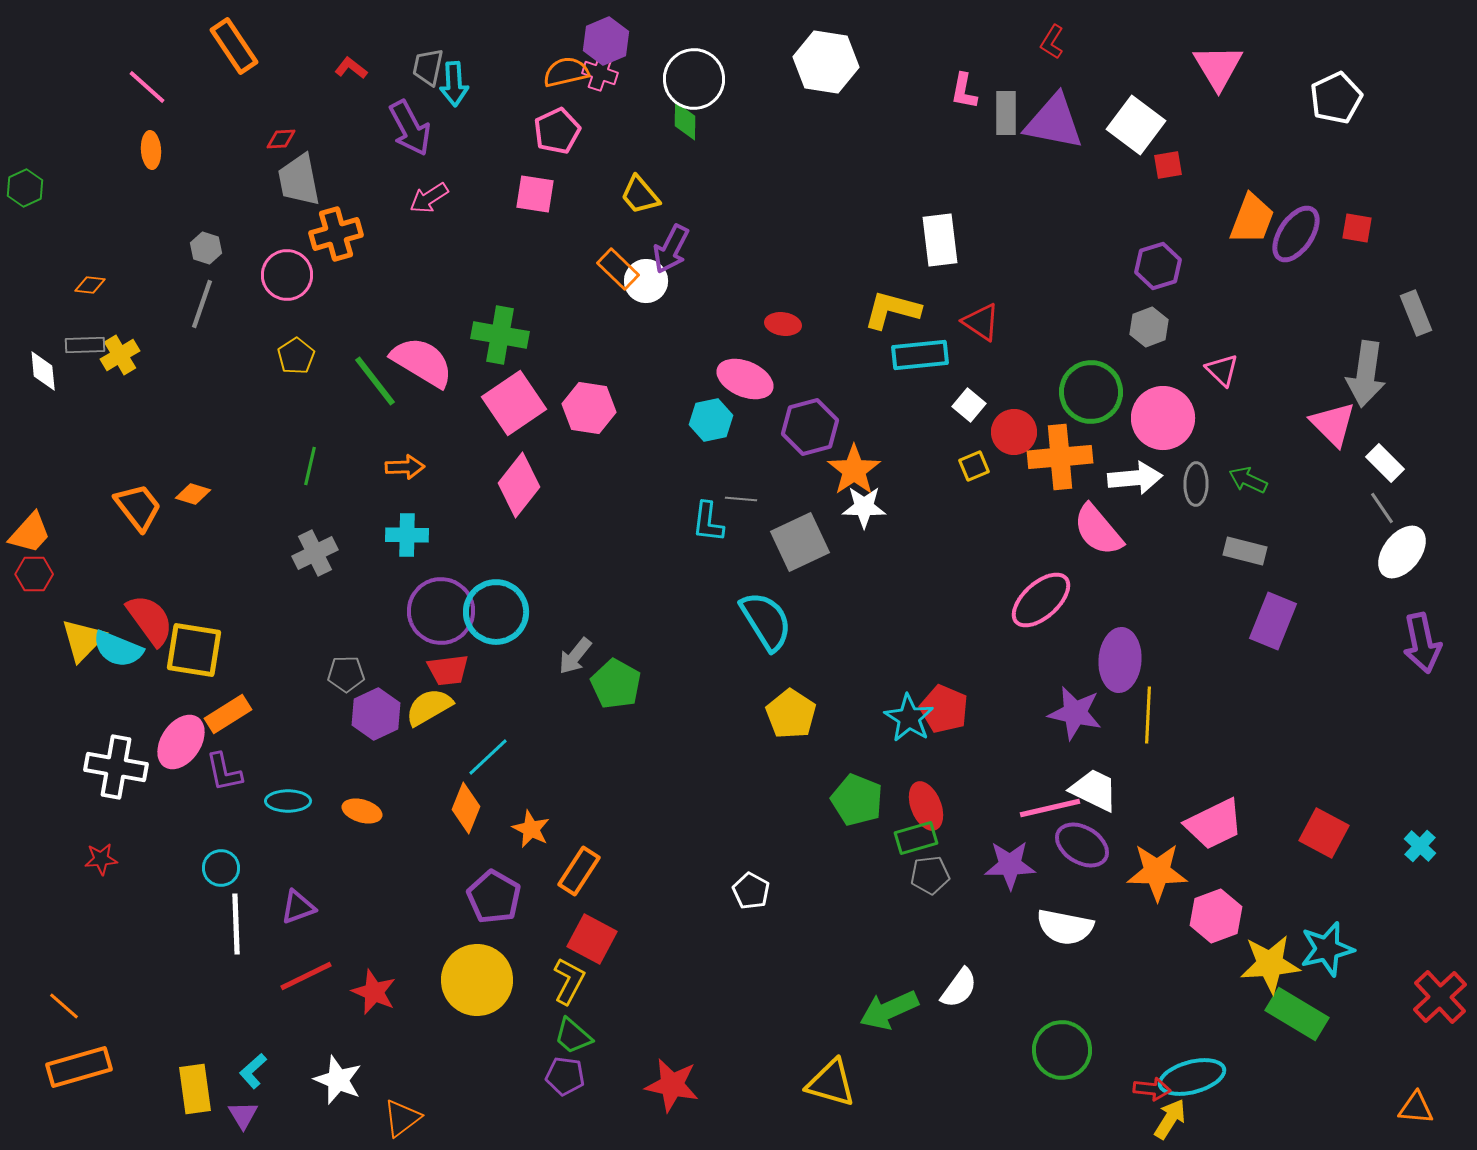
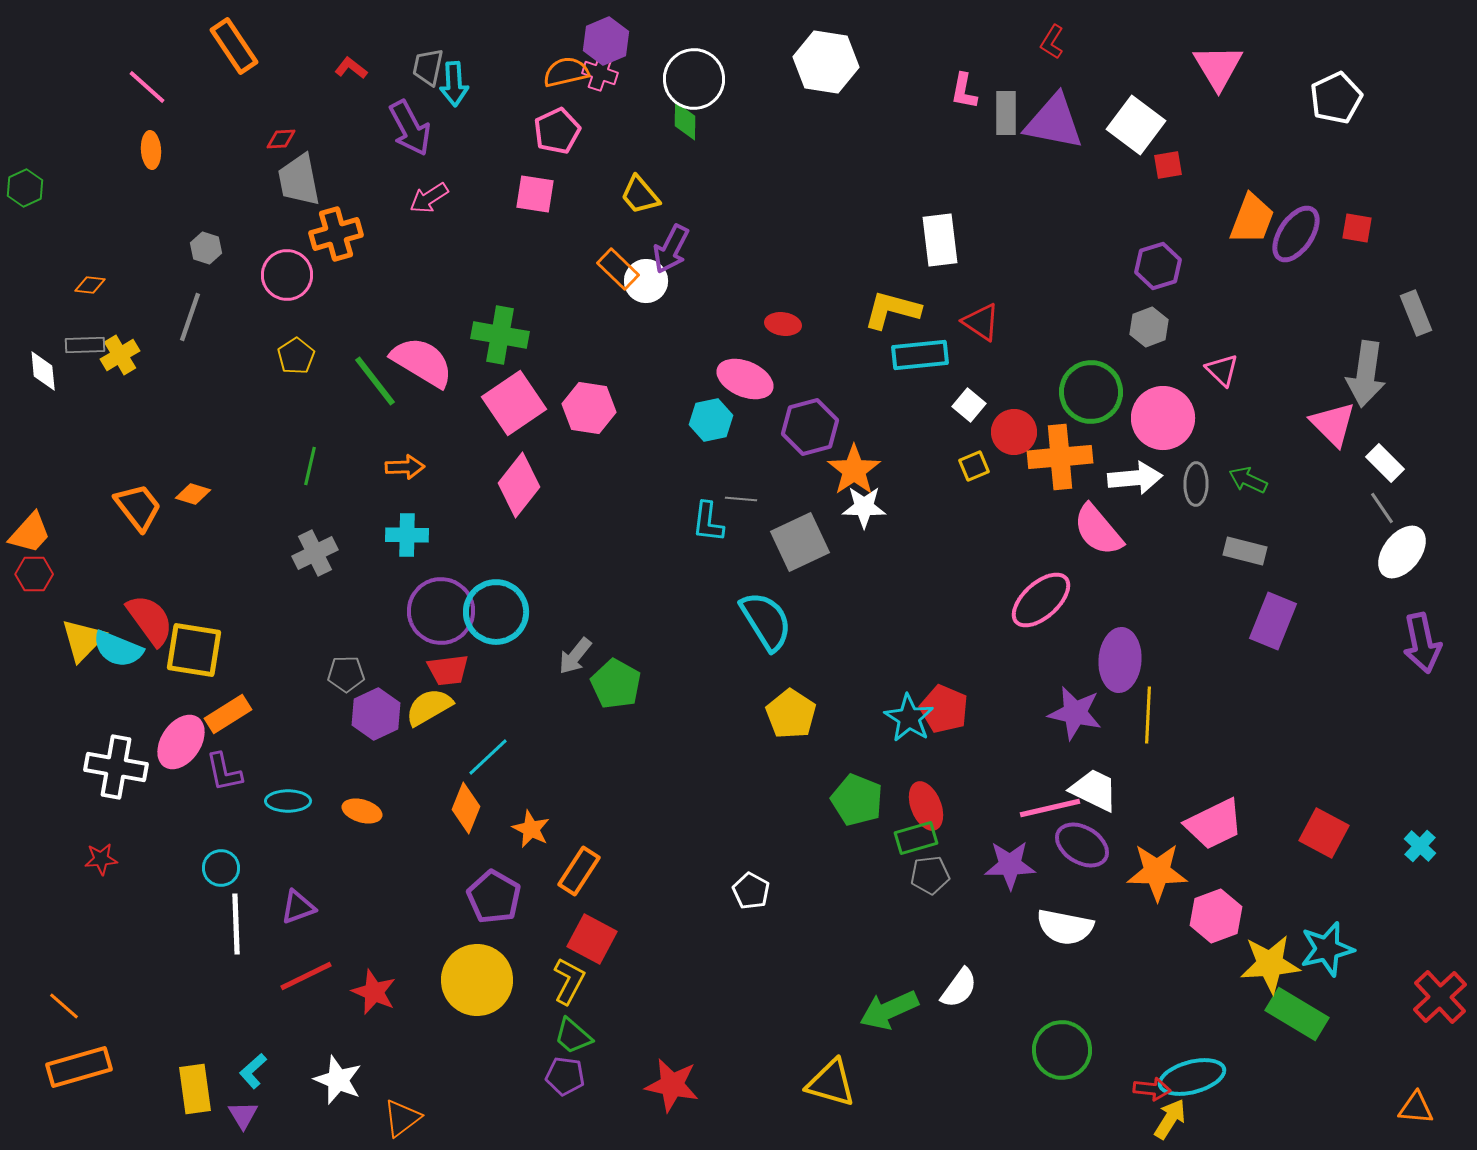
gray line at (202, 304): moved 12 px left, 13 px down
